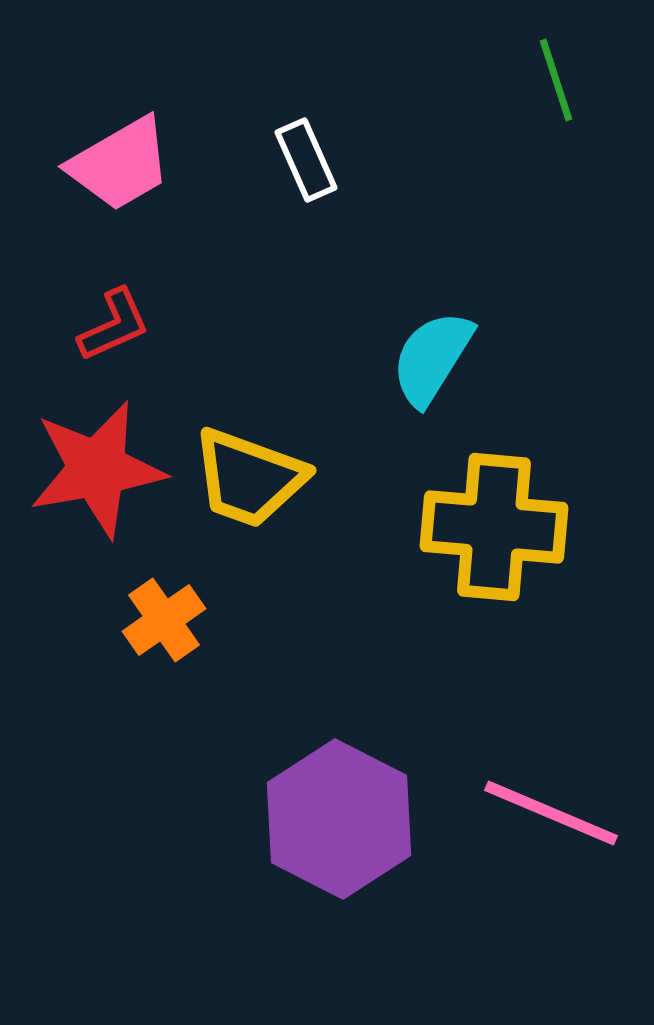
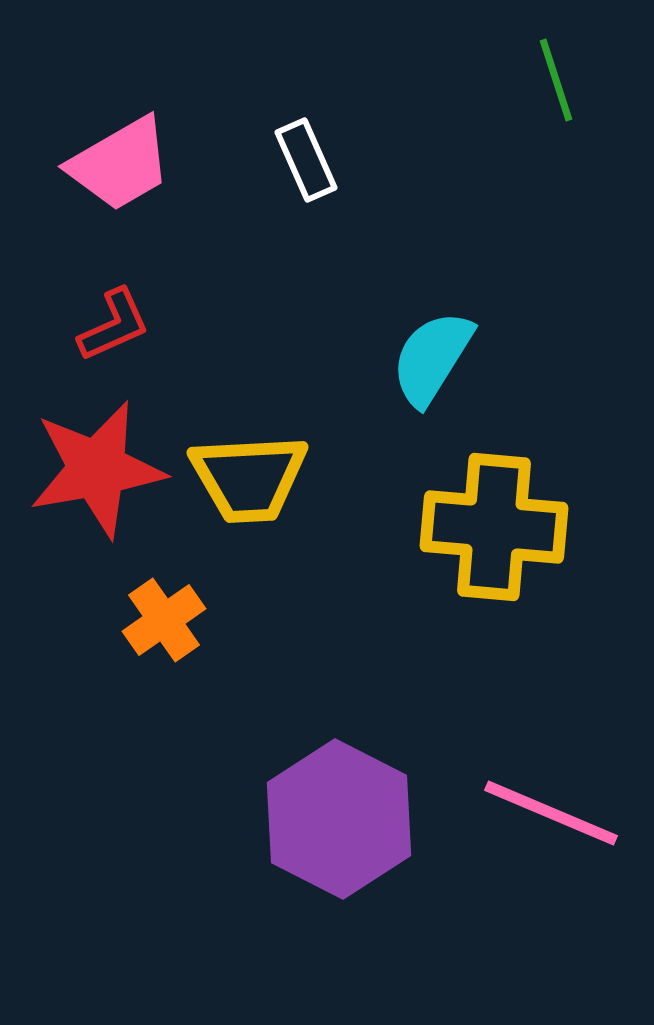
yellow trapezoid: rotated 23 degrees counterclockwise
